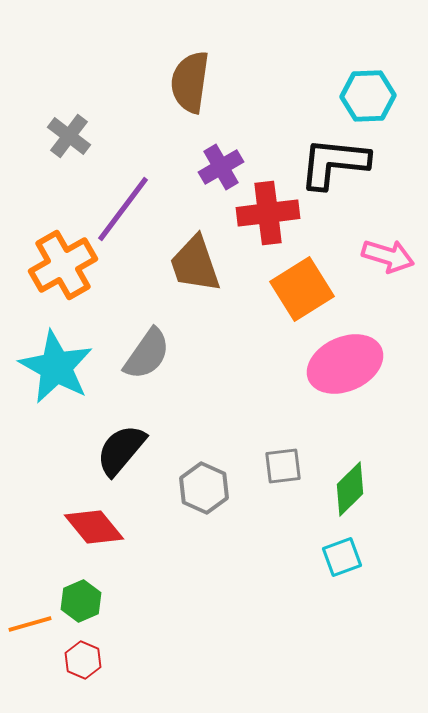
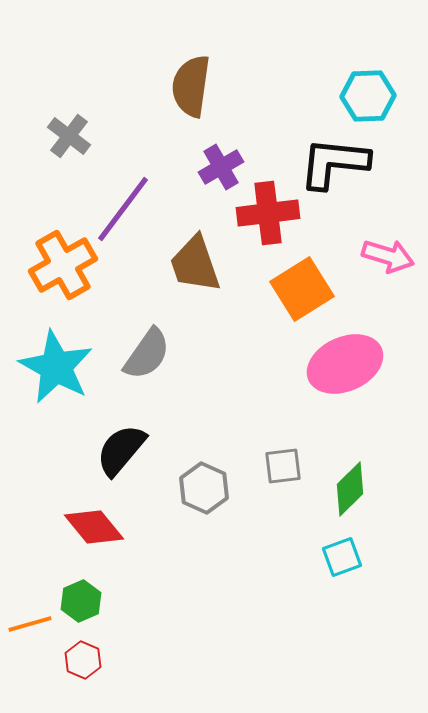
brown semicircle: moved 1 px right, 4 px down
